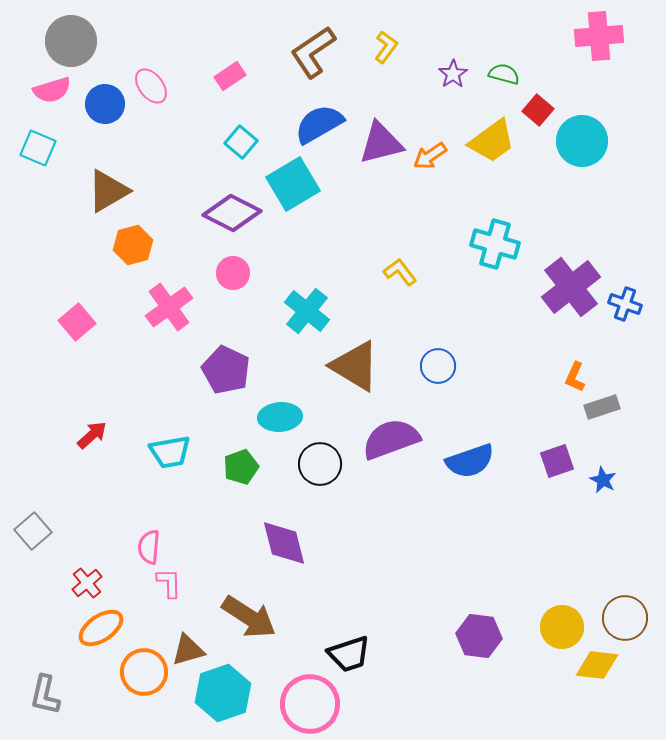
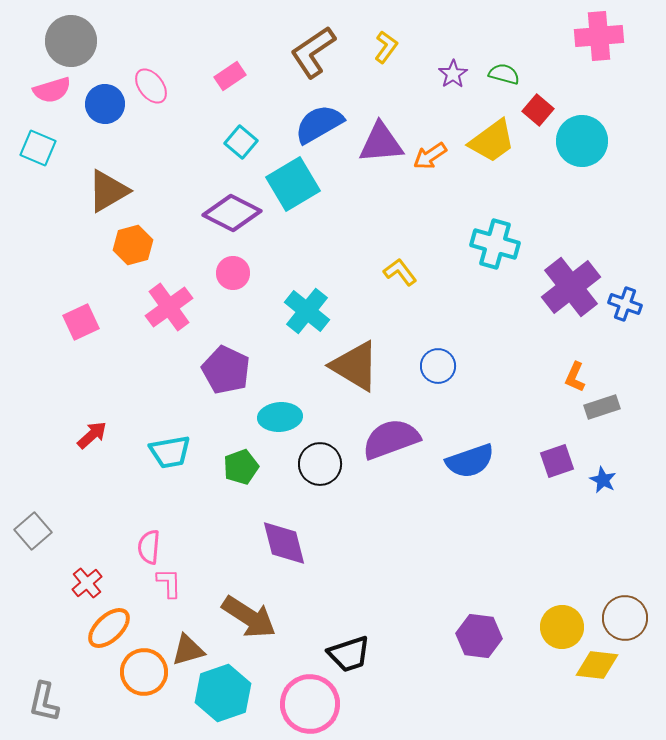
purple triangle at (381, 143): rotated 9 degrees clockwise
pink square at (77, 322): moved 4 px right; rotated 15 degrees clockwise
orange ellipse at (101, 628): moved 8 px right; rotated 9 degrees counterclockwise
gray L-shape at (45, 695): moved 1 px left, 7 px down
